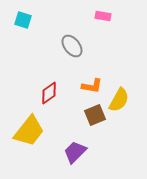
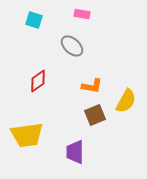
pink rectangle: moved 21 px left, 2 px up
cyan square: moved 11 px right
gray ellipse: rotated 10 degrees counterclockwise
red diamond: moved 11 px left, 12 px up
yellow semicircle: moved 7 px right, 1 px down
yellow trapezoid: moved 2 px left, 4 px down; rotated 44 degrees clockwise
purple trapezoid: rotated 45 degrees counterclockwise
